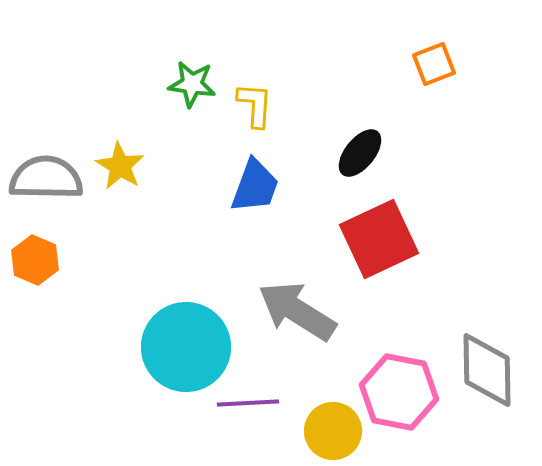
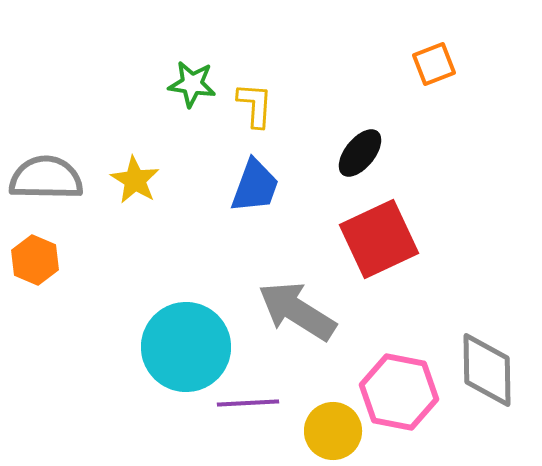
yellow star: moved 15 px right, 14 px down
